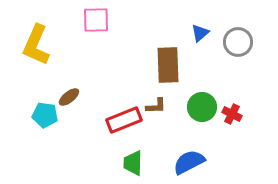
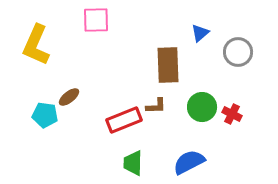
gray circle: moved 10 px down
